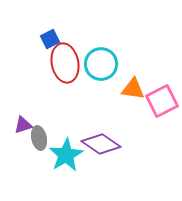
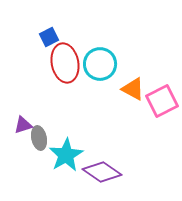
blue square: moved 1 px left, 2 px up
cyan circle: moved 1 px left
orange triangle: rotated 20 degrees clockwise
purple diamond: moved 1 px right, 28 px down
